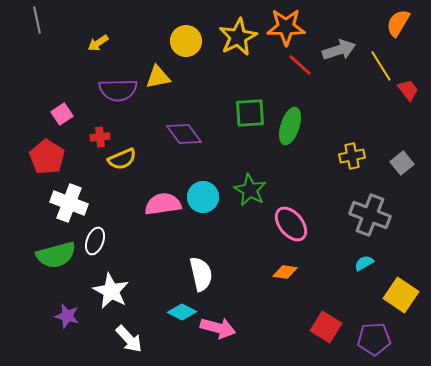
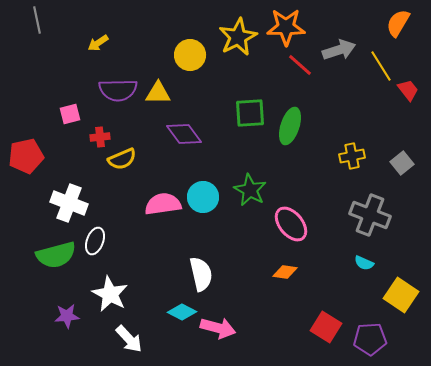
yellow circle: moved 4 px right, 14 px down
yellow triangle: moved 16 px down; rotated 12 degrees clockwise
pink square: moved 8 px right; rotated 20 degrees clockwise
red pentagon: moved 21 px left, 1 px up; rotated 28 degrees clockwise
cyan semicircle: rotated 126 degrees counterclockwise
white star: moved 1 px left, 3 px down
purple star: rotated 20 degrees counterclockwise
purple pentagon: moved 4 px left
